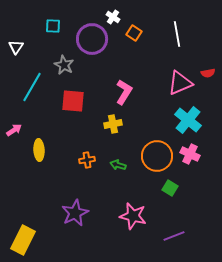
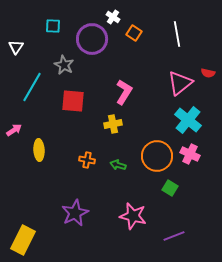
red semicircle: rotated 24 degrees clockwise
pink triangle: rotated 16 degrees counterclockwise
orange cross: rotated 21 degrees clockwise
